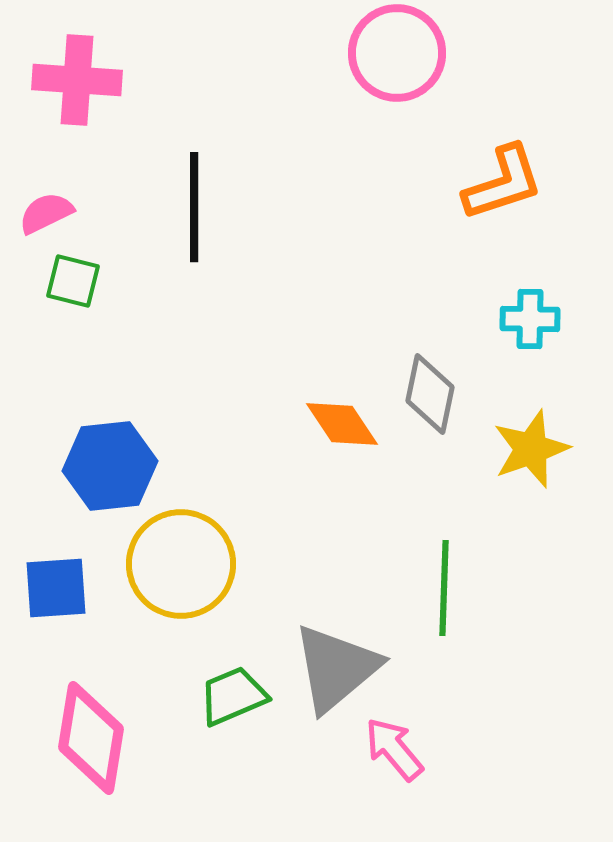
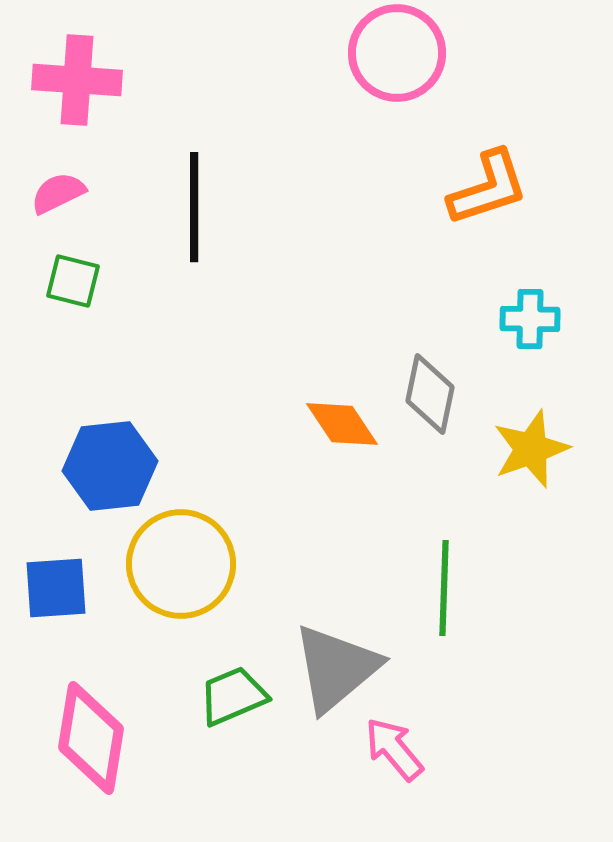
orange L-shape: moved 15 px left, 5 px down
pink semicircle: moved 12 px right, 20 px up
